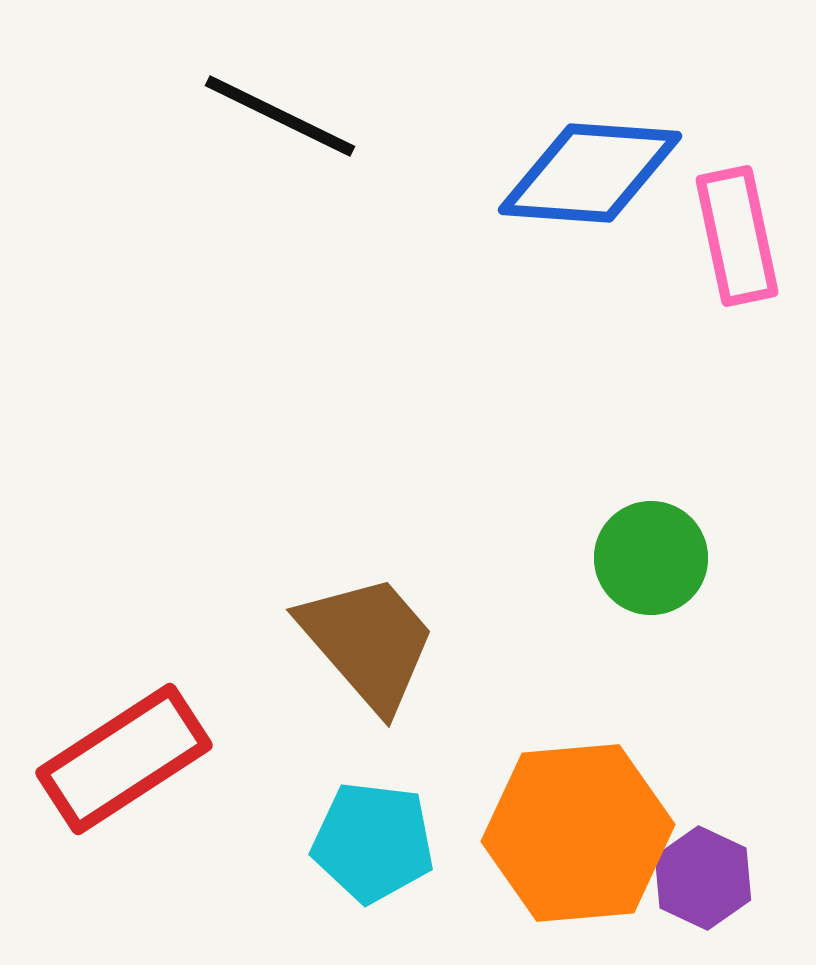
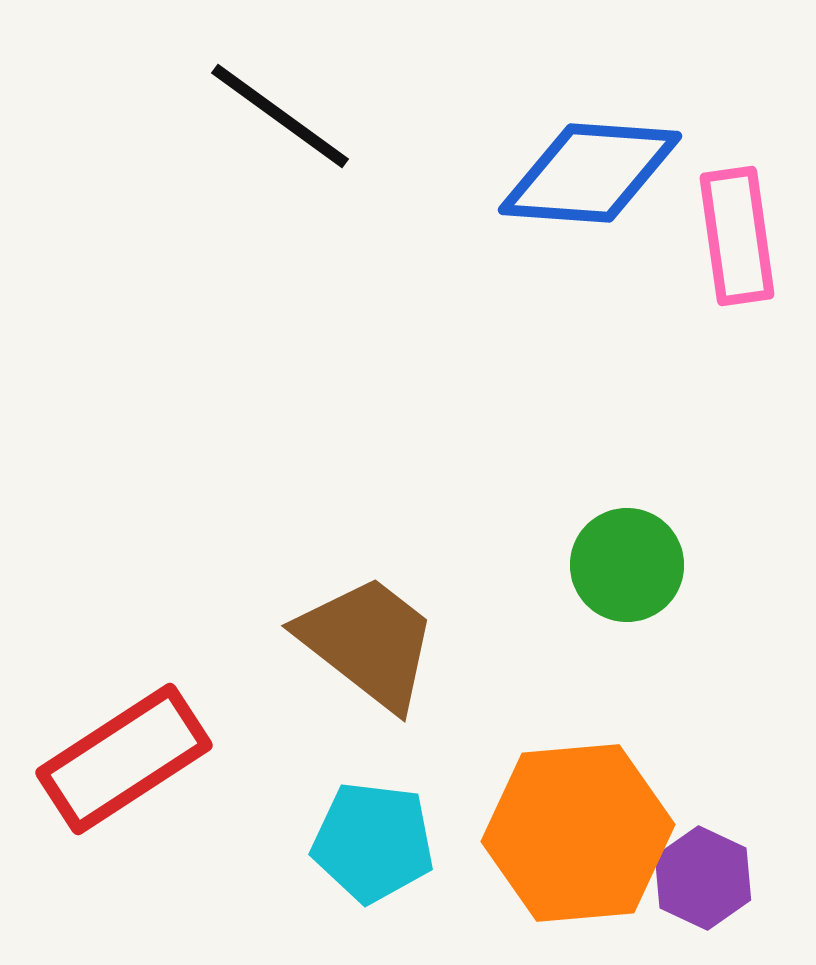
black line: rotated 10 degrees clockwise
pink rectangle: rotated 4 degrees clockwise
green circle: moved 24 px left, 7 px down
brown trapezoid: rotated 11 degrees counterclockwise
